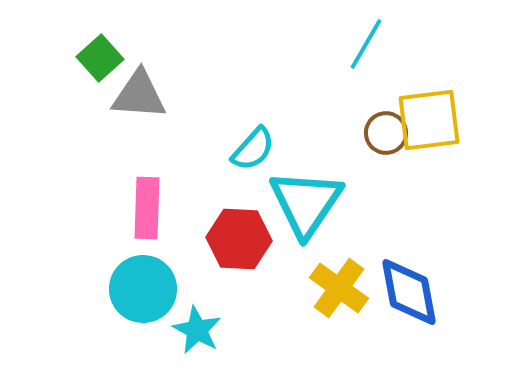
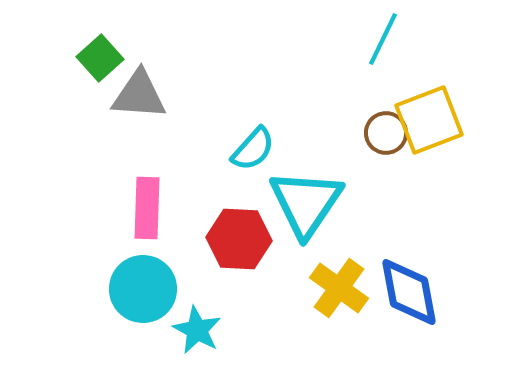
cyan line: moved 17 px right, 5 px up; rotated 4 degrees counterclockwise
yellow square: rotated 14 degrees counterclockwise
